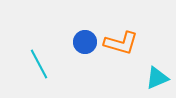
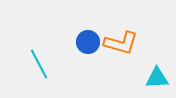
blue circle: moved 3 px right
cyan triangle: rotated 20 degrees clockwise
